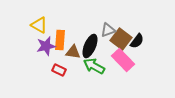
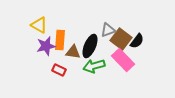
green arrow: rotated 45 degrees counterclockwise
